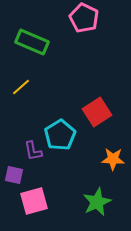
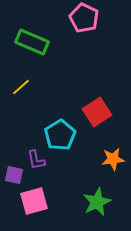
purple L-shape: moved 3 px right, 9 px down
orange star: rotated 10 degrees counterclockwise
